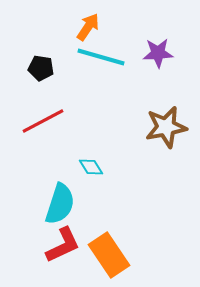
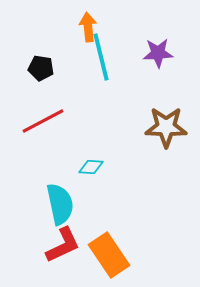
orange arrow: rotated 40 degrees counterclockwise
cyan line: rotated 60 degrees clockwise
brown star: rotated 12 degrees clockwise
cyan diamond: rotated 55 degrees counterclockwise
cyan semicircle: rotated 30 degrees counterclockwise
